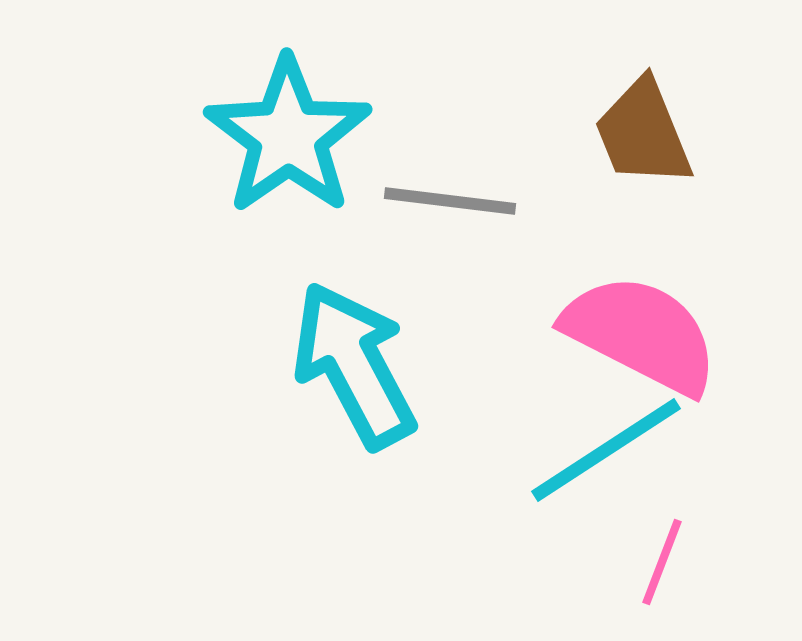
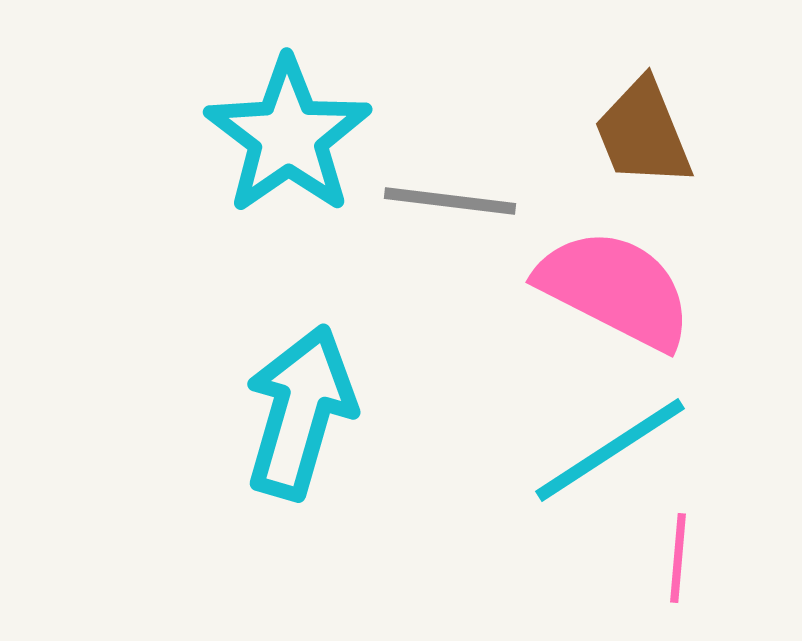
pink semicircle: moved 26 px left, 45 px up
cyan arrow: moved 54 px left, 47 px down; rotated 44 degrees clockwise
cyan line: moved 4 px right
pink line: moved 16 px right, 4 px up; rotated 16 degrees counterclockwise
